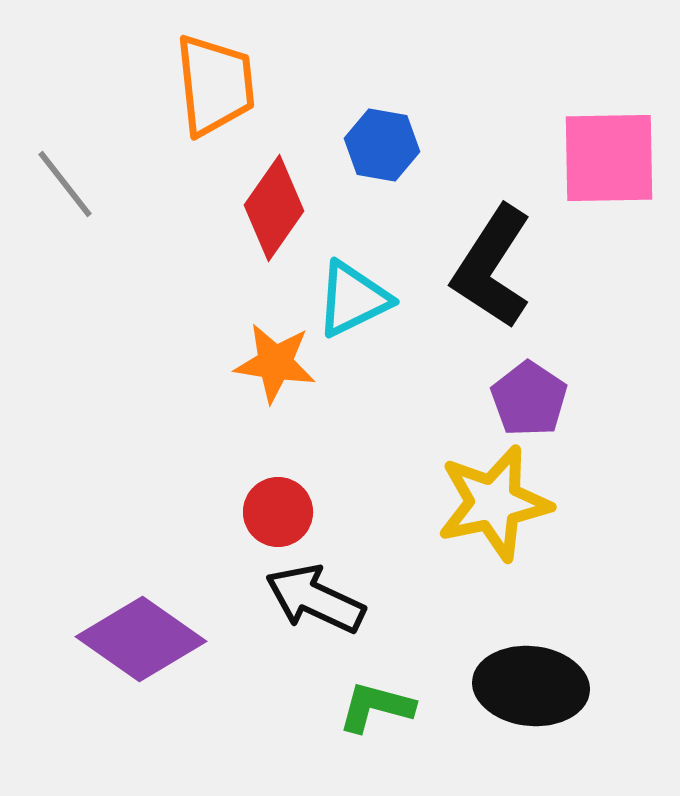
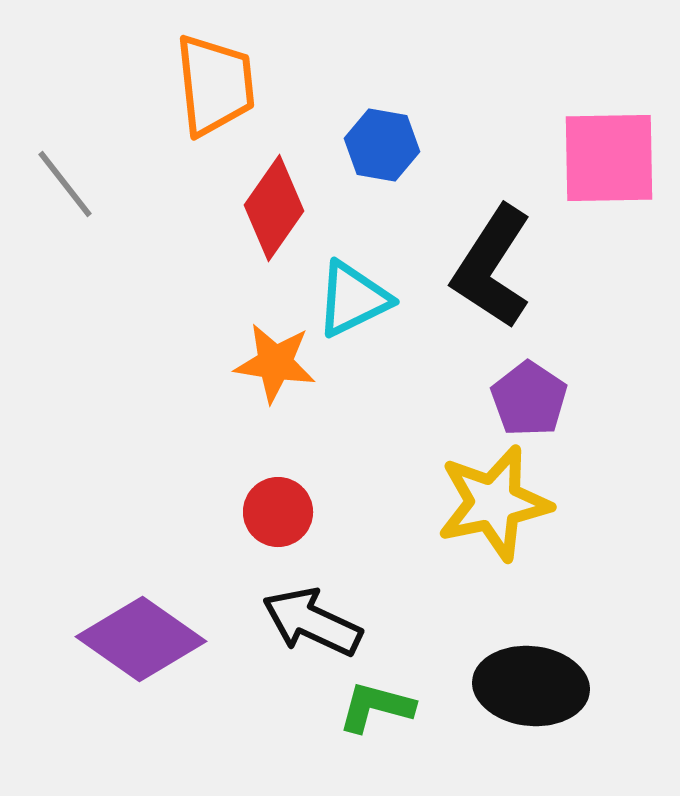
black arrow: moved 3 px left, 23 px down
